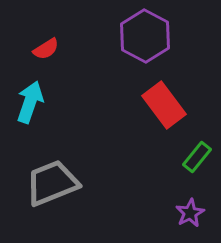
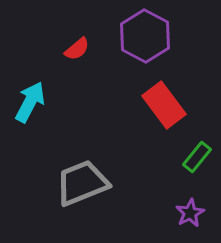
red semicircle: moved 31 px right; rotated 8 degrees counterclockwise
cyan arrow: rotated 9 degrees clockwise
gray trapezoid: moved 30 px right
